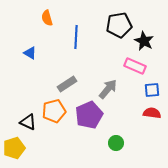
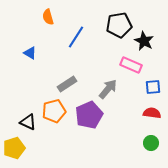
orange semicircle: moved 1 px right, 1 px up
blue line: rotated 30 degrees clockwise
pink rectangle: moved 4 px left, 1 px up
blue square: moved 1 px right, 3 px up
green circle: moved 35 px right
